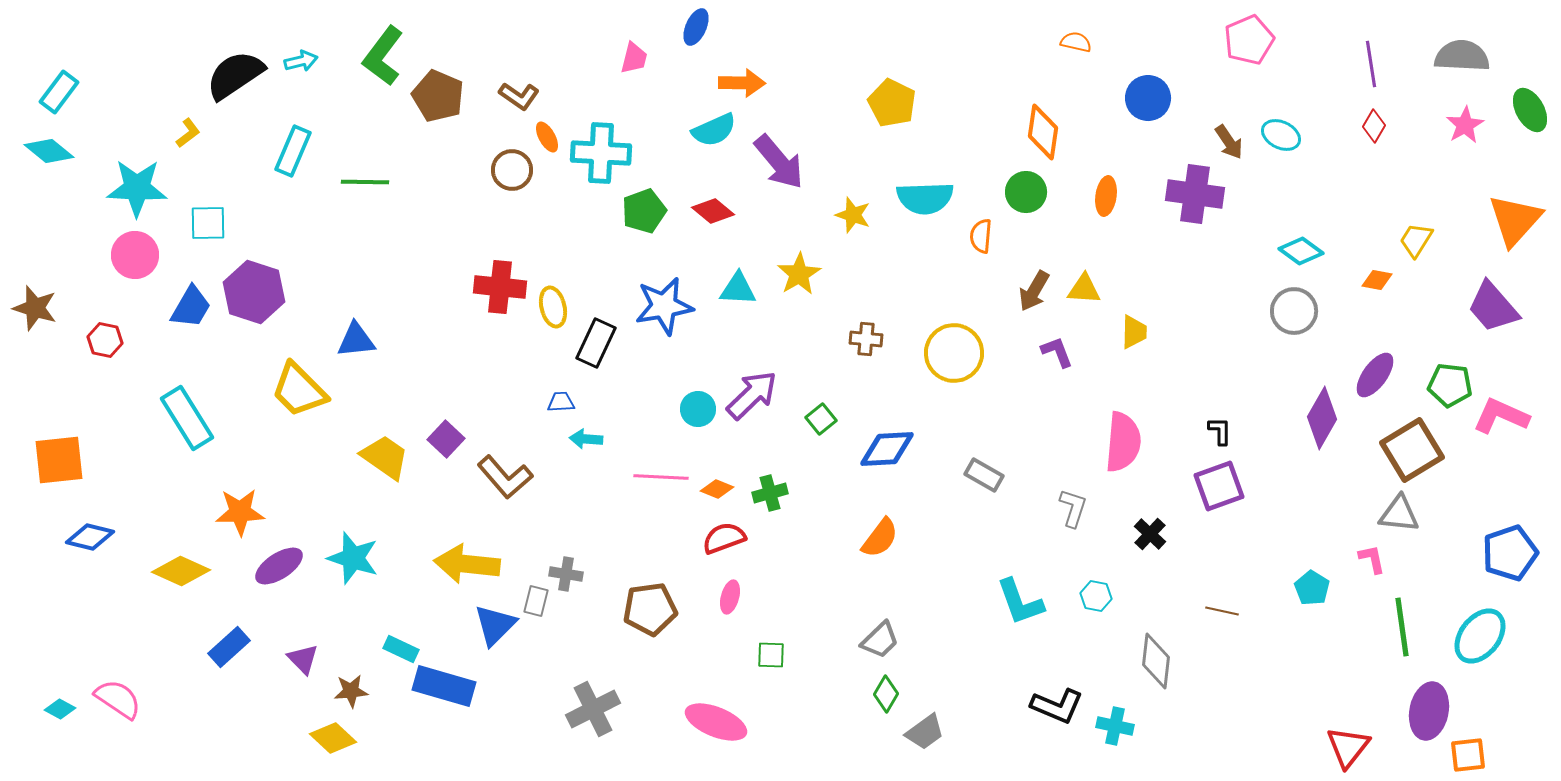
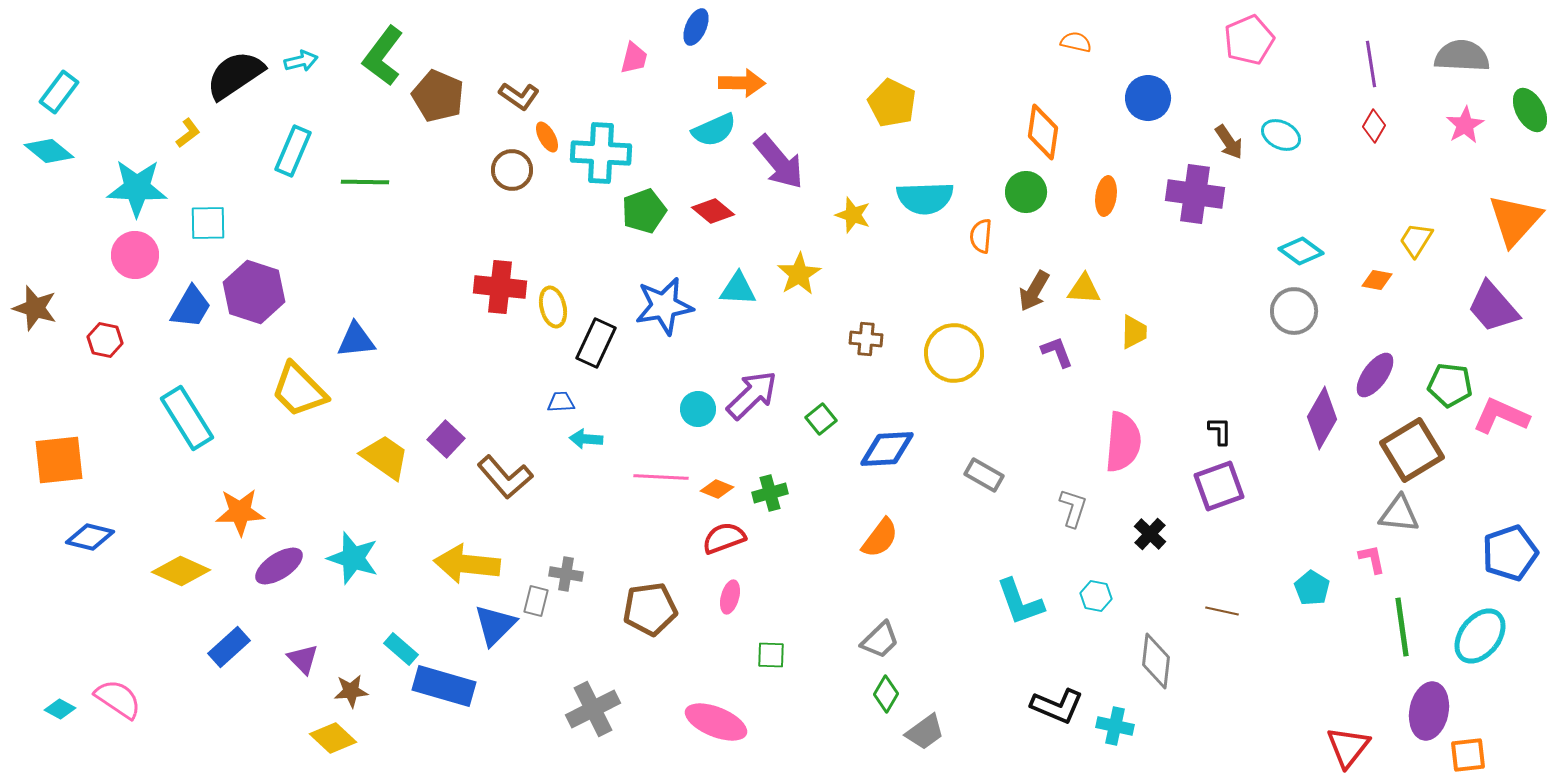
cyan rectangle at (401, 649): rotated 16 degrees clockwise
